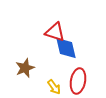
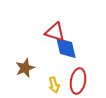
yellow arrow: moved 2 px up; rotated 21 degrees clockwise
